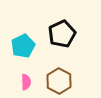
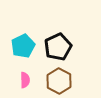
black pentagon: moved 4 px left, 13 px down
pink semicircle: moved 1 px left, 2 px up
